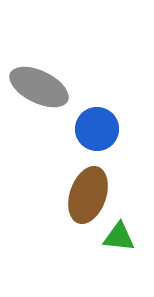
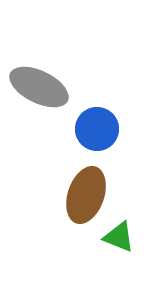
brown ellipse: moved 2 px left
green triangle: rotated 16 degrees clockwise
